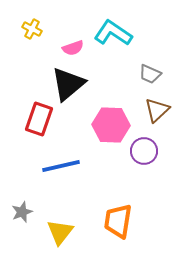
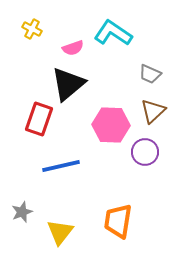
brown triangle: moved 4 px left, 1 px down
purple circle: moved 1 px right, 1 px down
